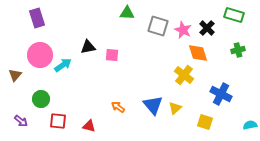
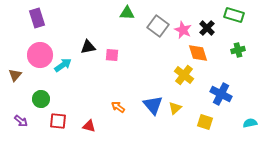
gray square: rotated 20 degrees clockwise
cyan semicircle: moved 2 px up
